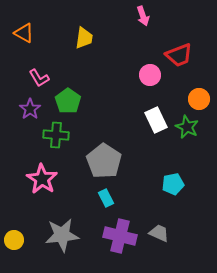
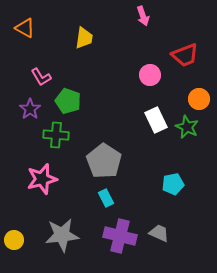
orange triangle: moved 1 px right, 5 px up
red trapezoid: moved 6 px right
pink L-shape: moved 2 px right, 1 px up
green pentagon: rotated 15 degrees counterclockwise
pink star: rotated 24 degrees clockwise
